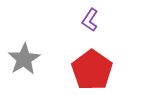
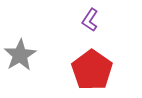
gray star: moved 4 px left, 4 px up
